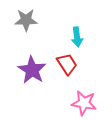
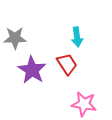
gray star: moved 11 px left, 18 px down
pink star: moved 1 px down
